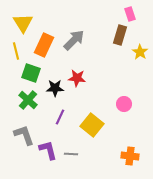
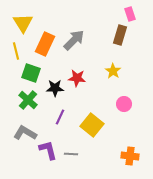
orange rectangle: moved 1 px right, 1 px up
yellow star: moved 27 px left, 19 px down
gray L-shape: moved 1 px right, 2 px up; rotated 40 degrees counterclockwise
